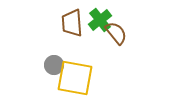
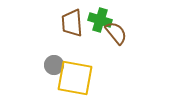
green cross: rotated 35 degrees counterclockwise
